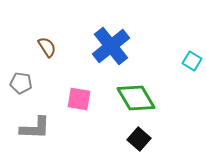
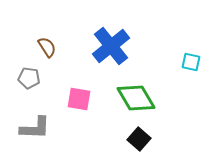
cyan square: moved 1 px left, 1 px down; rotated 18 degrees counterclockwise
gray pentagon: moved 8 px right, 5 px up
